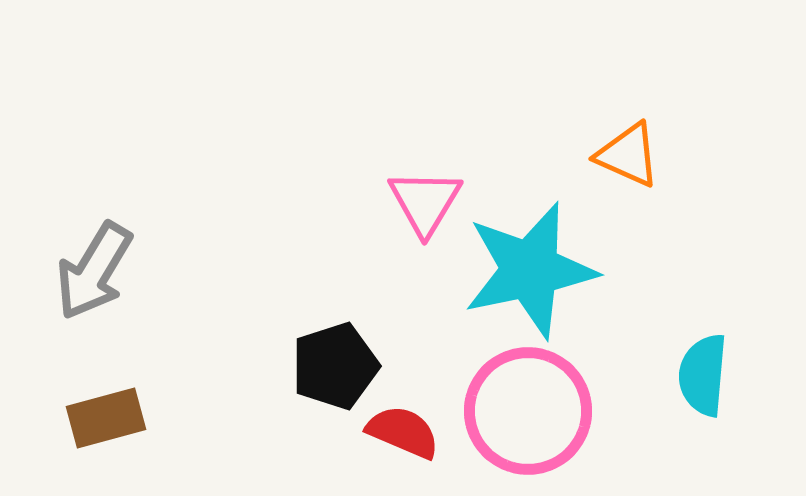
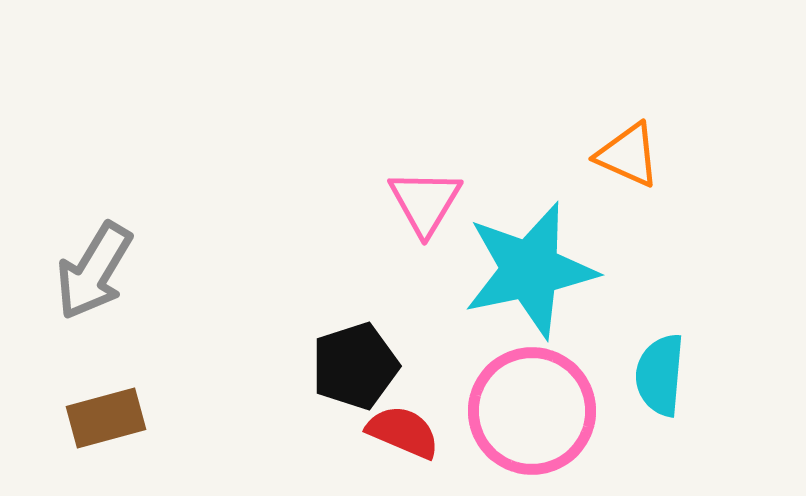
black pentagon: moved 20 px right
cyan semicircle: moved 43 px left
pink circle: moved 4 px right
